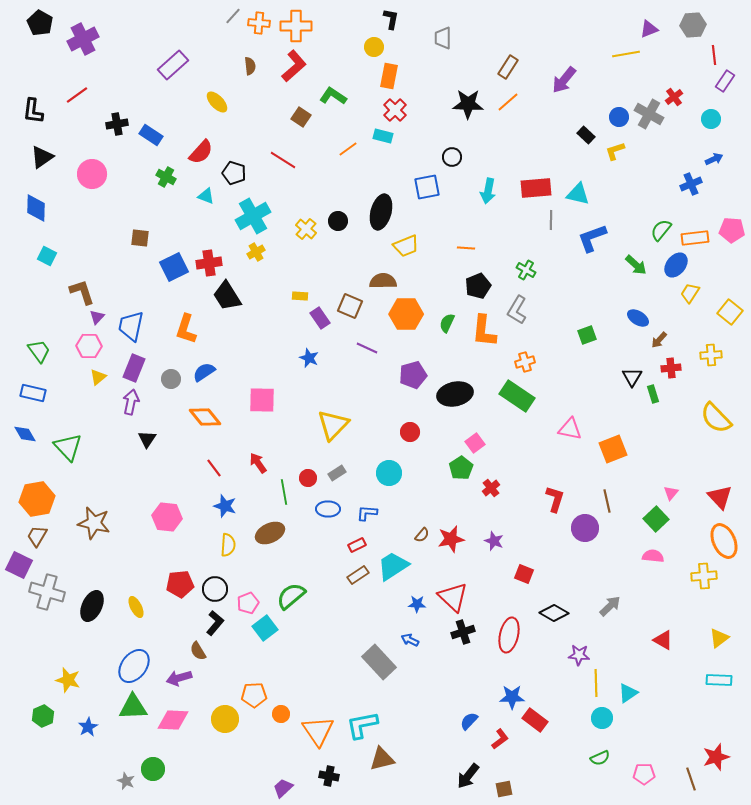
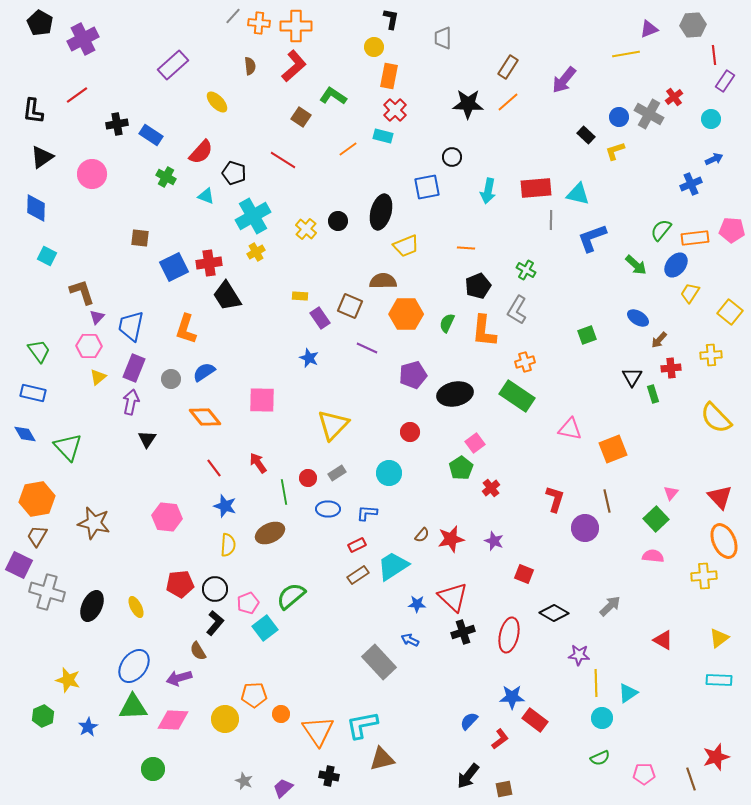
gray star at (126, 781): moved 118 px right
